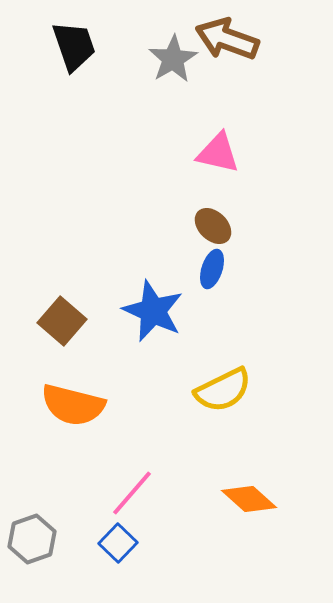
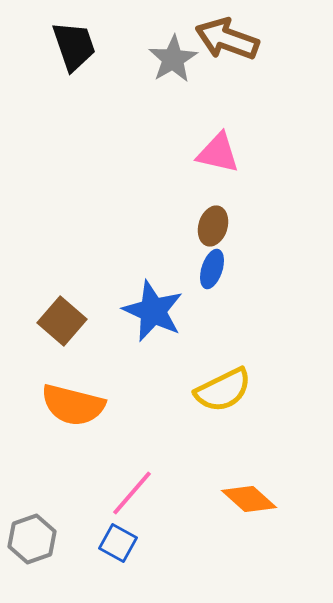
brown ellipse: rotated 63 degrees clockwise
blue square: rotated 15 degrees counterclockwise
